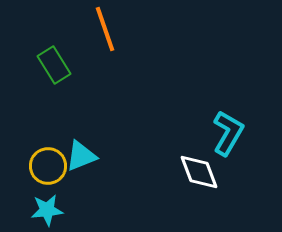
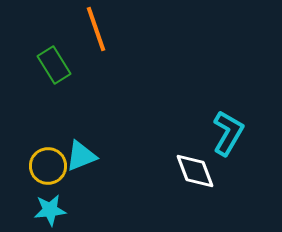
orange line: moved 9 px left
white diamond: moved 4 px left, 1 px up
cyan star: moved 3 px right
